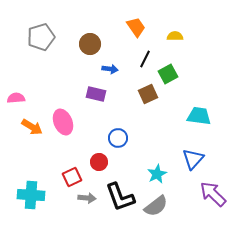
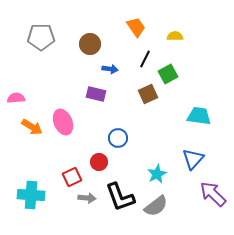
gray pentagon: rotated 16 degrees clockwise
